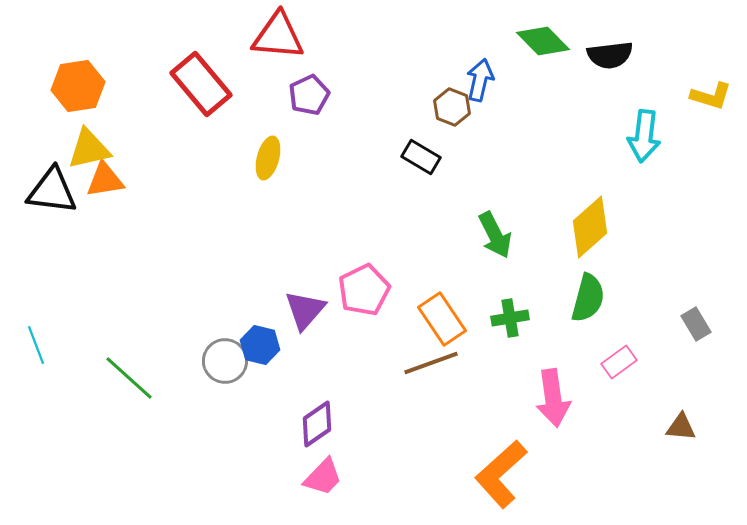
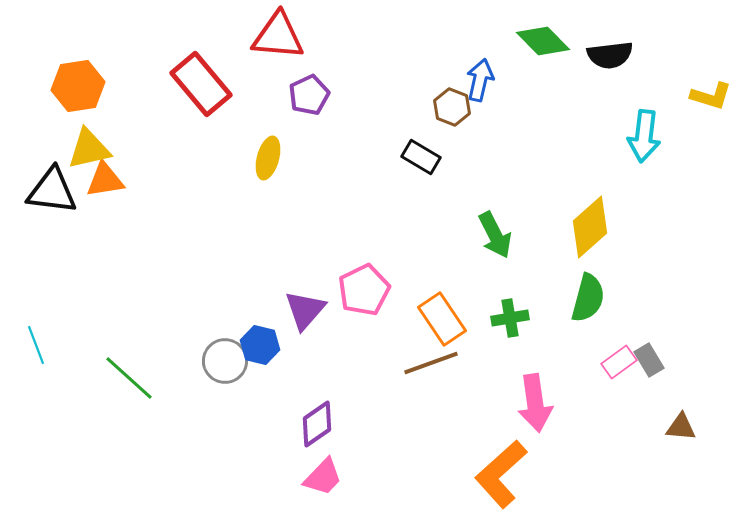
gray rectangle: moved 47 px left, 36 px down
pink arrow: moved 18 px left, 5 px down
